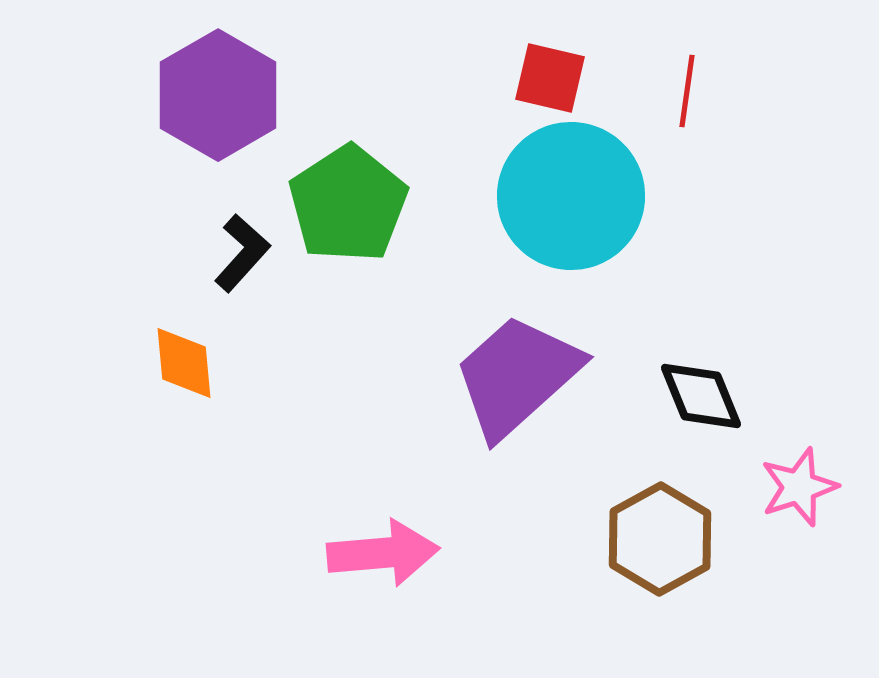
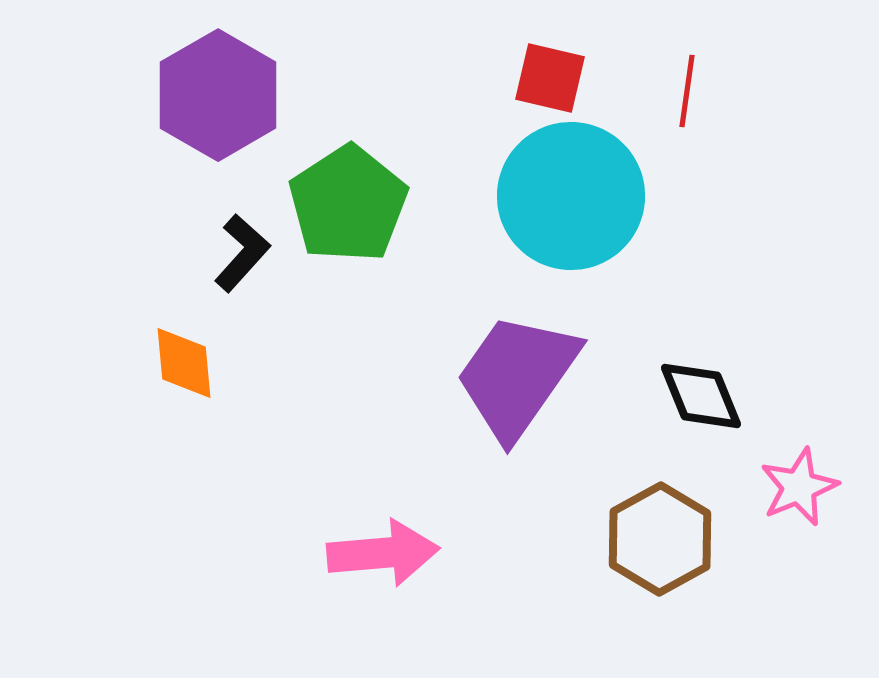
purple trapezoid: rotated 13 degrees counterclockwise
pink star: rotated 4 degrees counterclockwise
